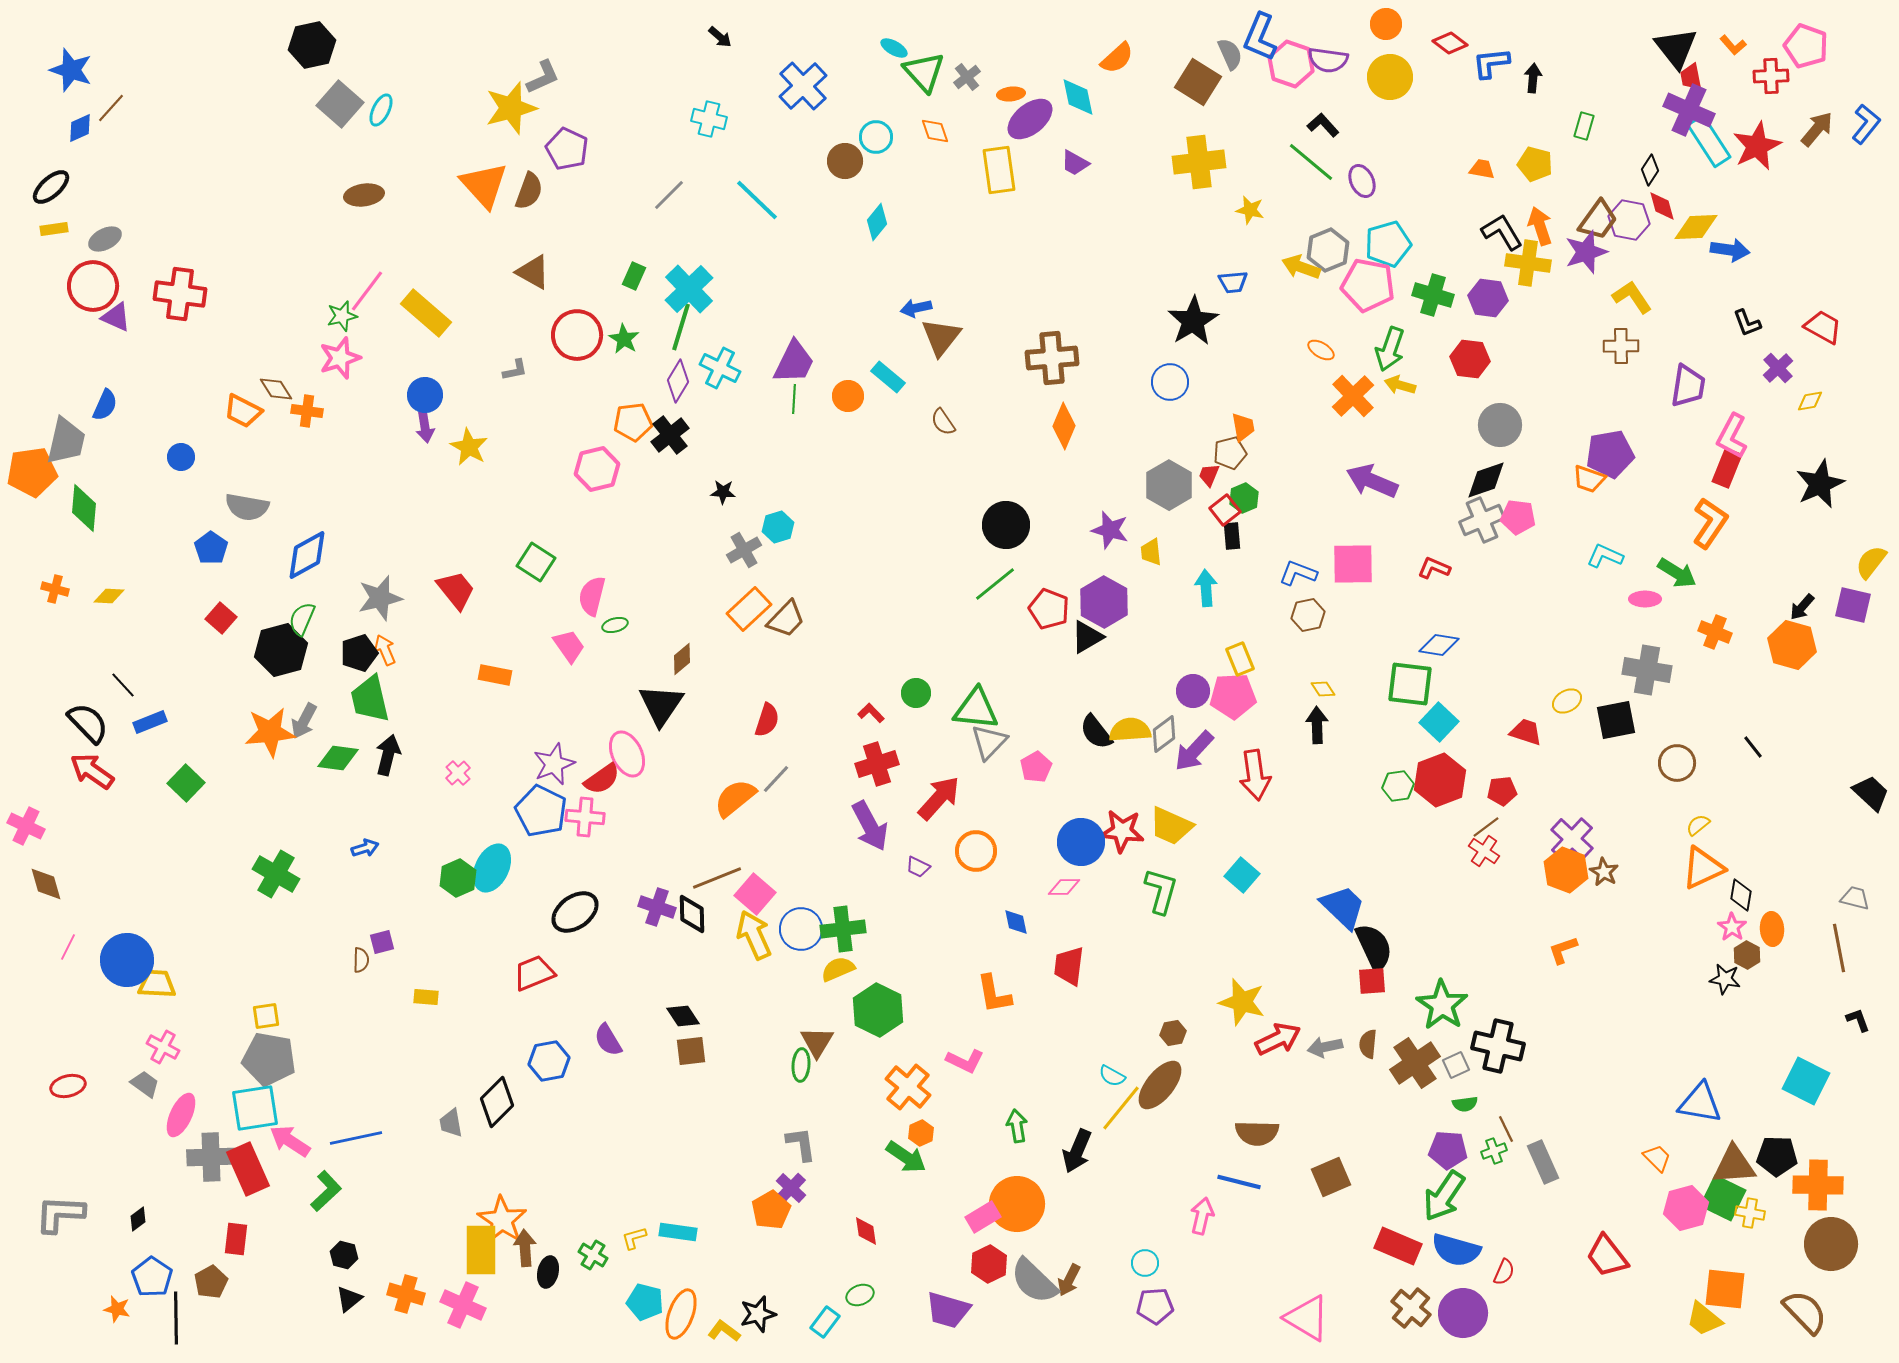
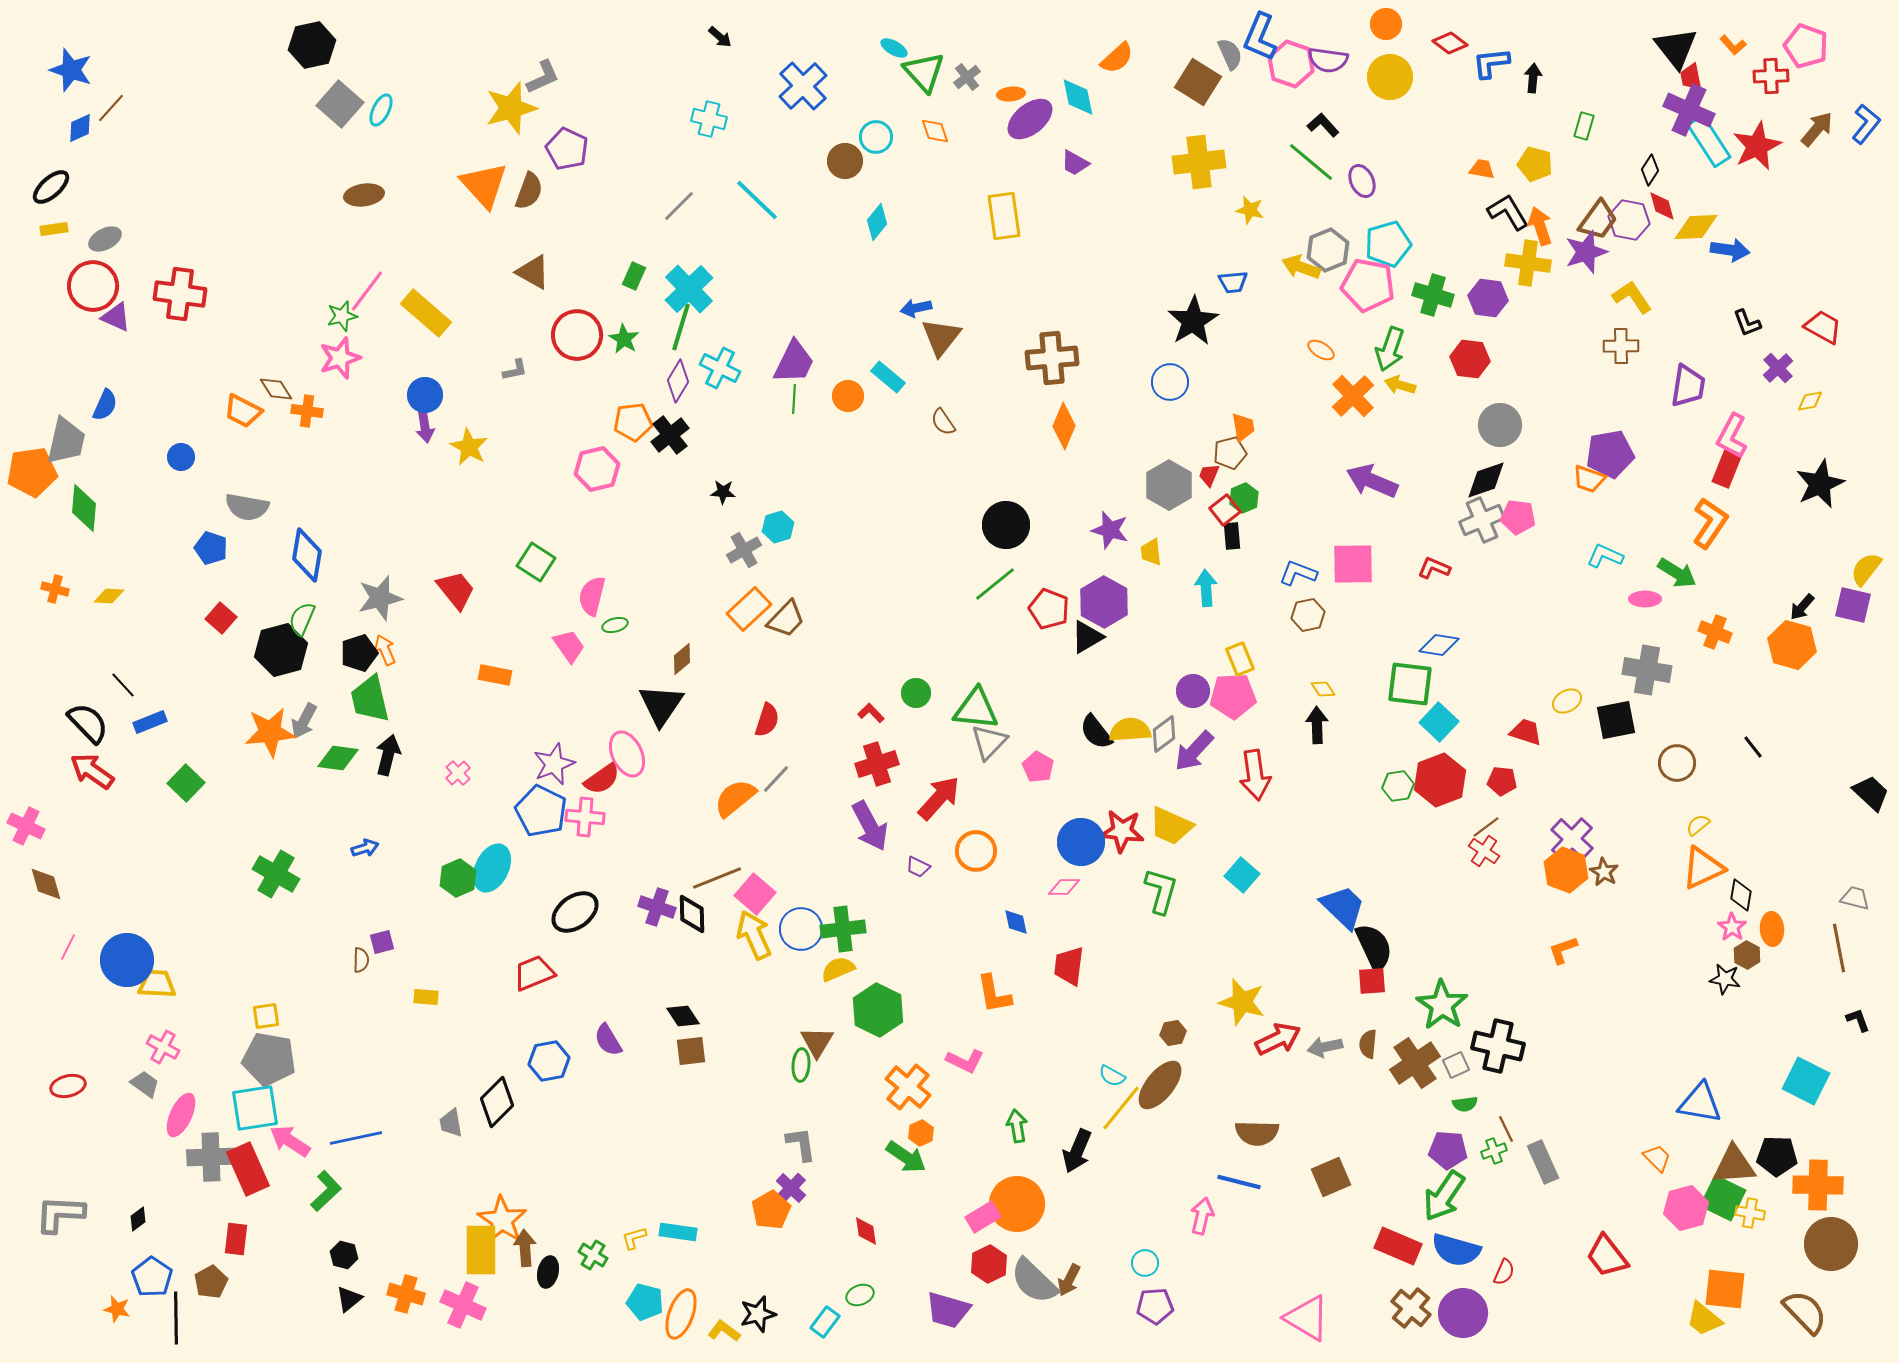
yellow rectangle at (999, 170): moved 5 px right, 46 px down
gray line at (669, 195): moved 10 px right, 11 px down
black L-shape at (1502, 232): moved 6 px right, 20 px up
blue pentagon at (211, 548): rotated 16 degrees counterclockwise
blue diamond at (307, 555): rotated 52 degrees counterclockwise
yellow semicircle at (1871, 562): moved 5 px left, 7 px down
pink pentagon at (1036, 767): moved 2 px right; rotated 12 degrees counterclockwise
red pentagon at (1502, 791): moved 10 px up; rotated 12 degrees clockwise
